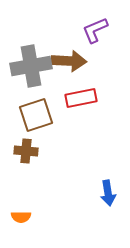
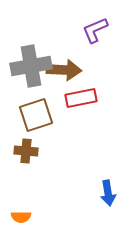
brown arrow: moved 5 px left, 9 px down
